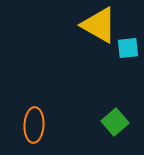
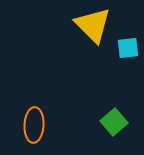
yellow triangle: moved 6 px left; rotated 15 degrees clockwise
green square: moved 1 px left
